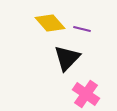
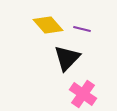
yellow diamond: moved 2 px left, 2 px down
pink cross: moved 3 px left
